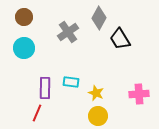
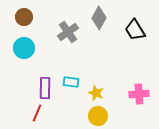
black trapezoid: moved 15 px right, 9 px up
